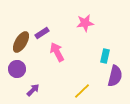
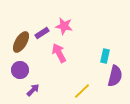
pink star: moved 21 px left, 3 px down; rotated 18 degrees clockwise
pink arrow: moved 2 px right, 1 px down
purple circle: moved 3 px right, 1 px down
